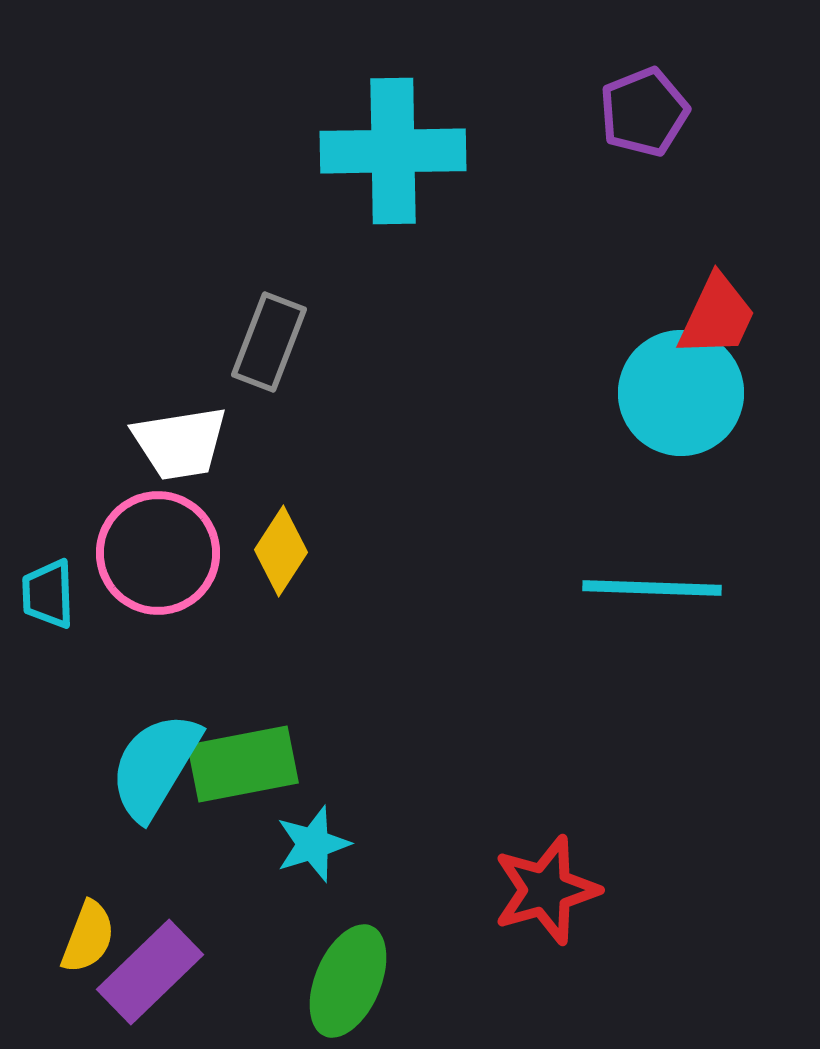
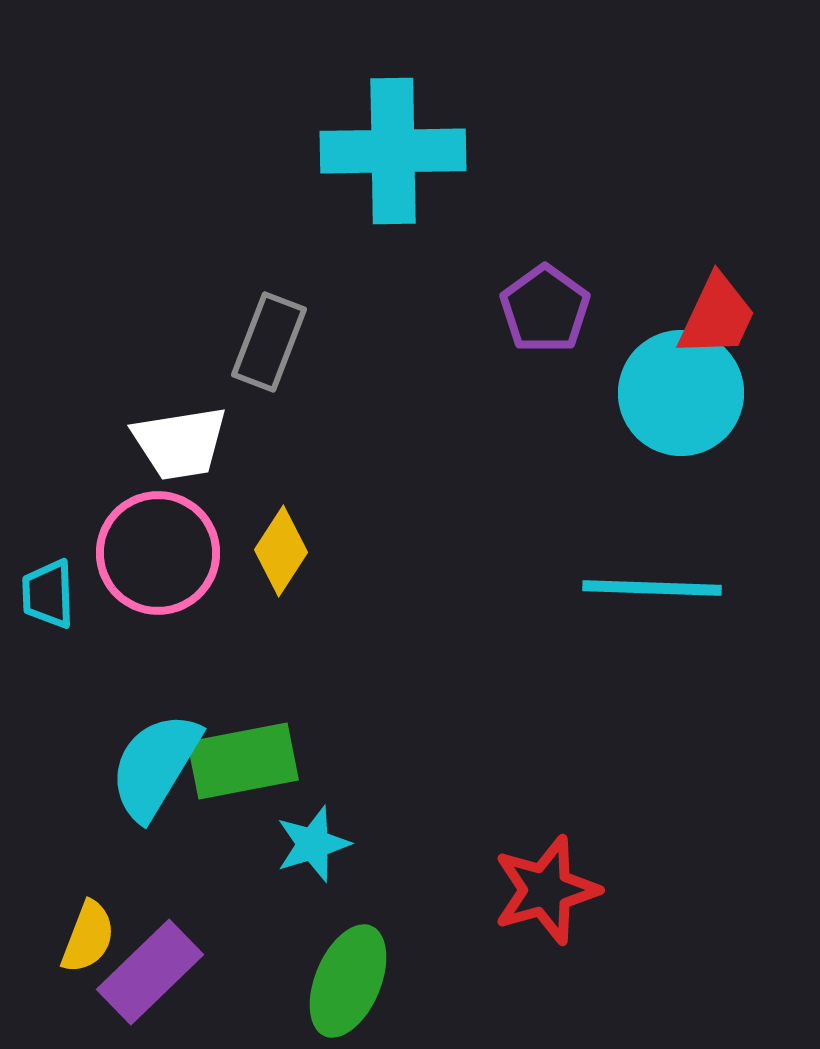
purple pentagon: moved 99 px left, 197 px down; rotated 14 degrees counterclockwise
green rectangle: moved 3 px up
